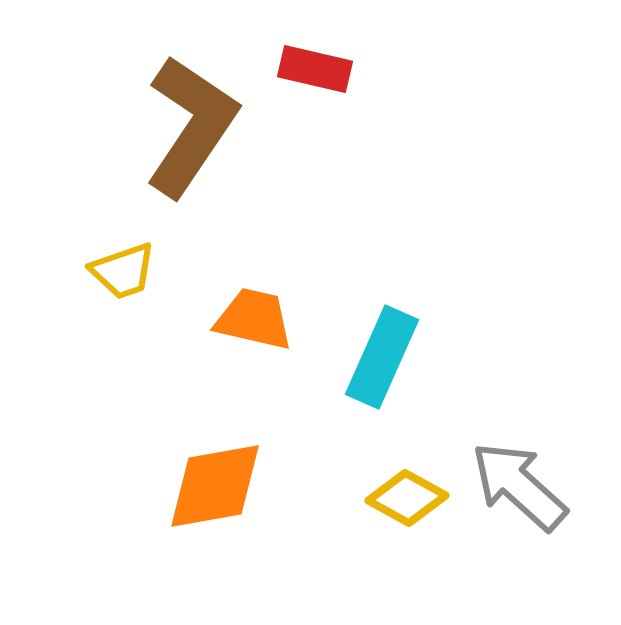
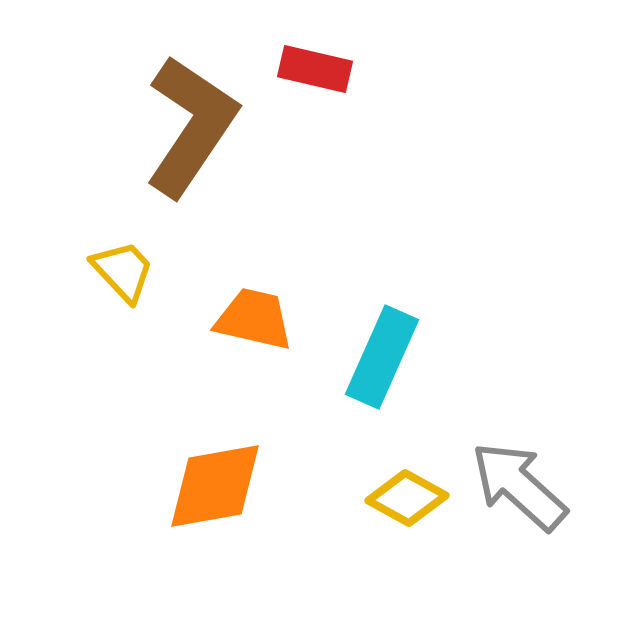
yellow trapezoid: rotated 114 degrees counterclockwise
